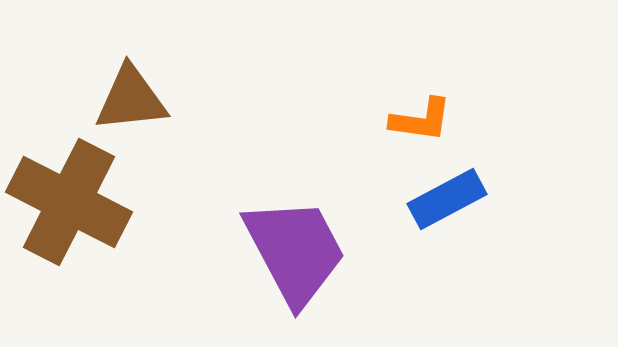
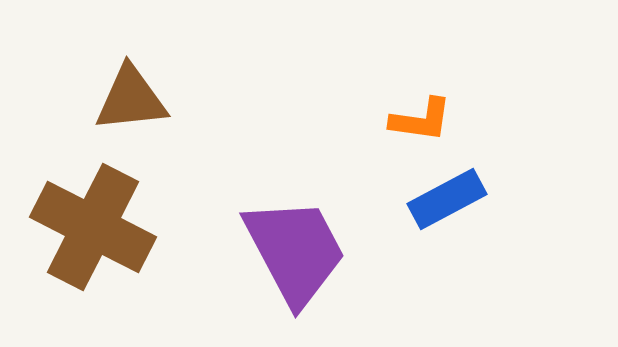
brown cross: moved 24 px right, 25 px down
